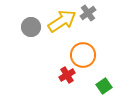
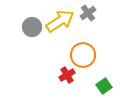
yellow arrow: moved 2 px left
gray circle: moved 1 px right
